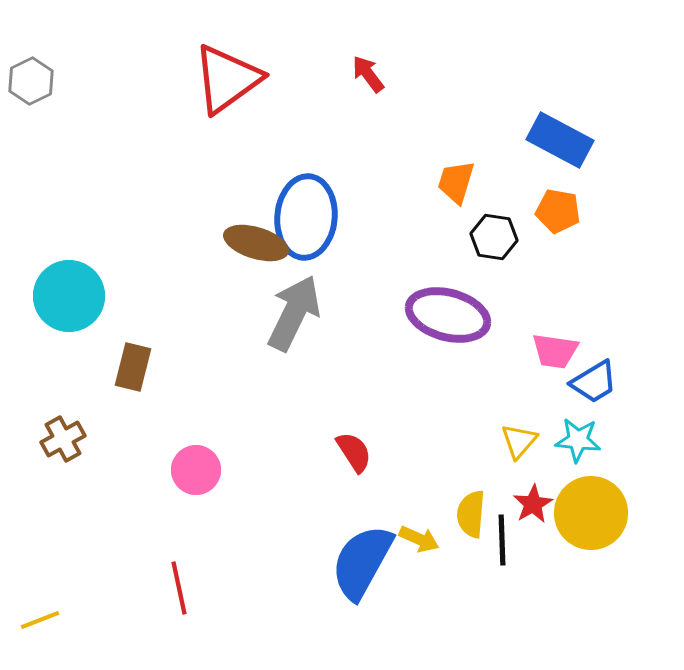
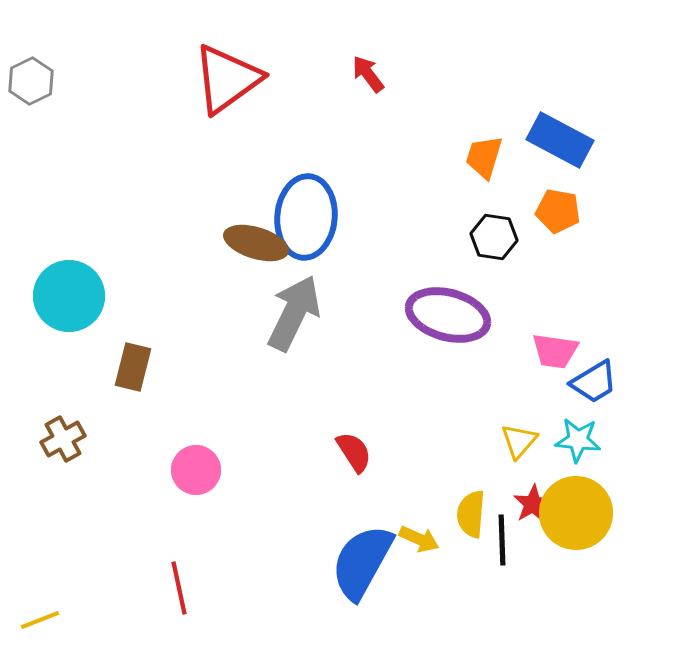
orange trapezoid: moved 28 px right, 25 px up
yellow circle: moved 15 px left
